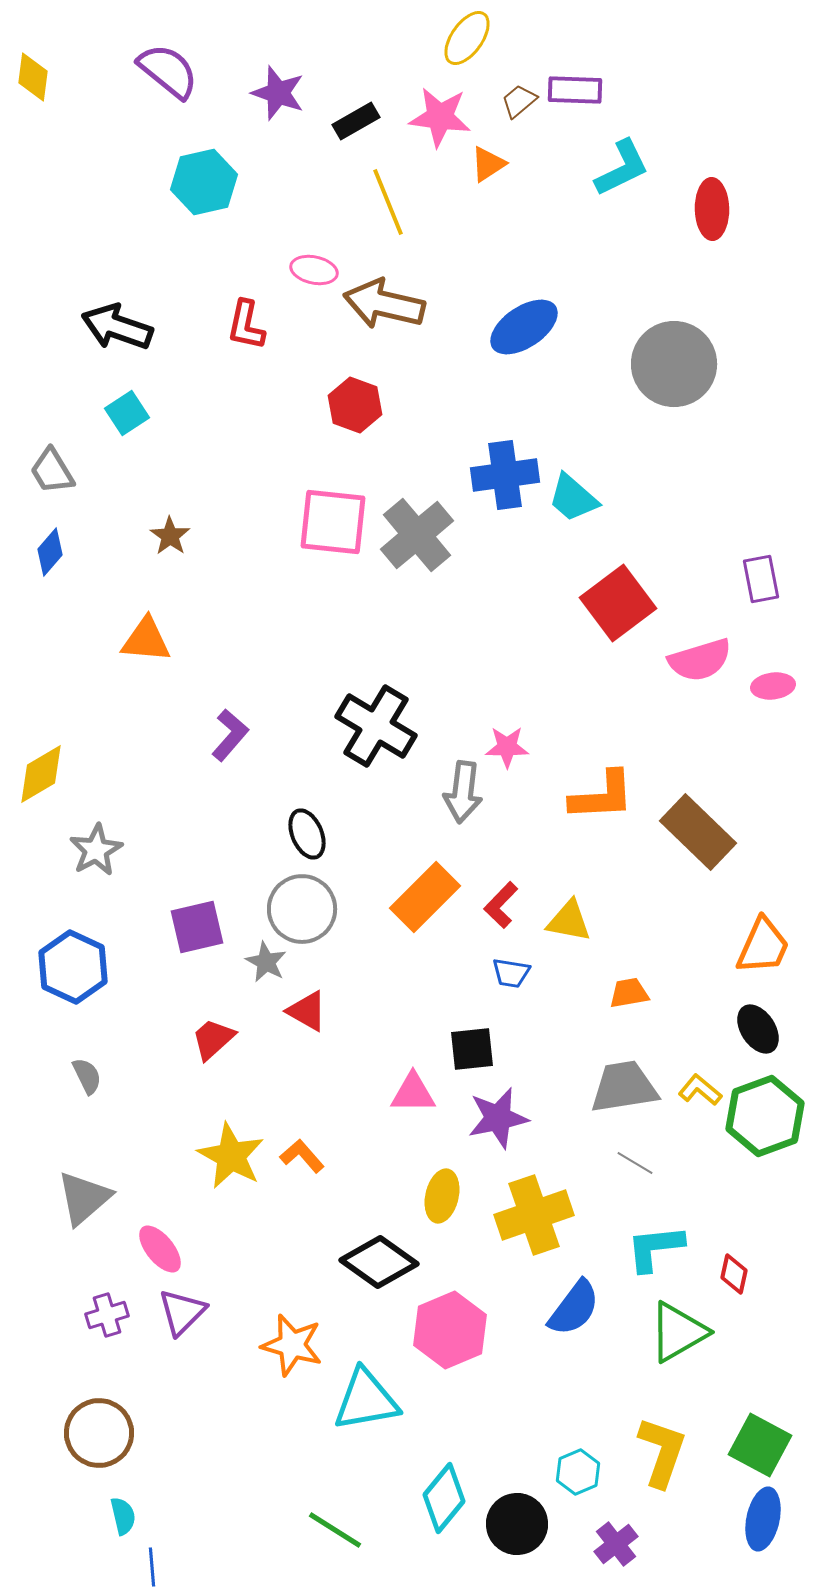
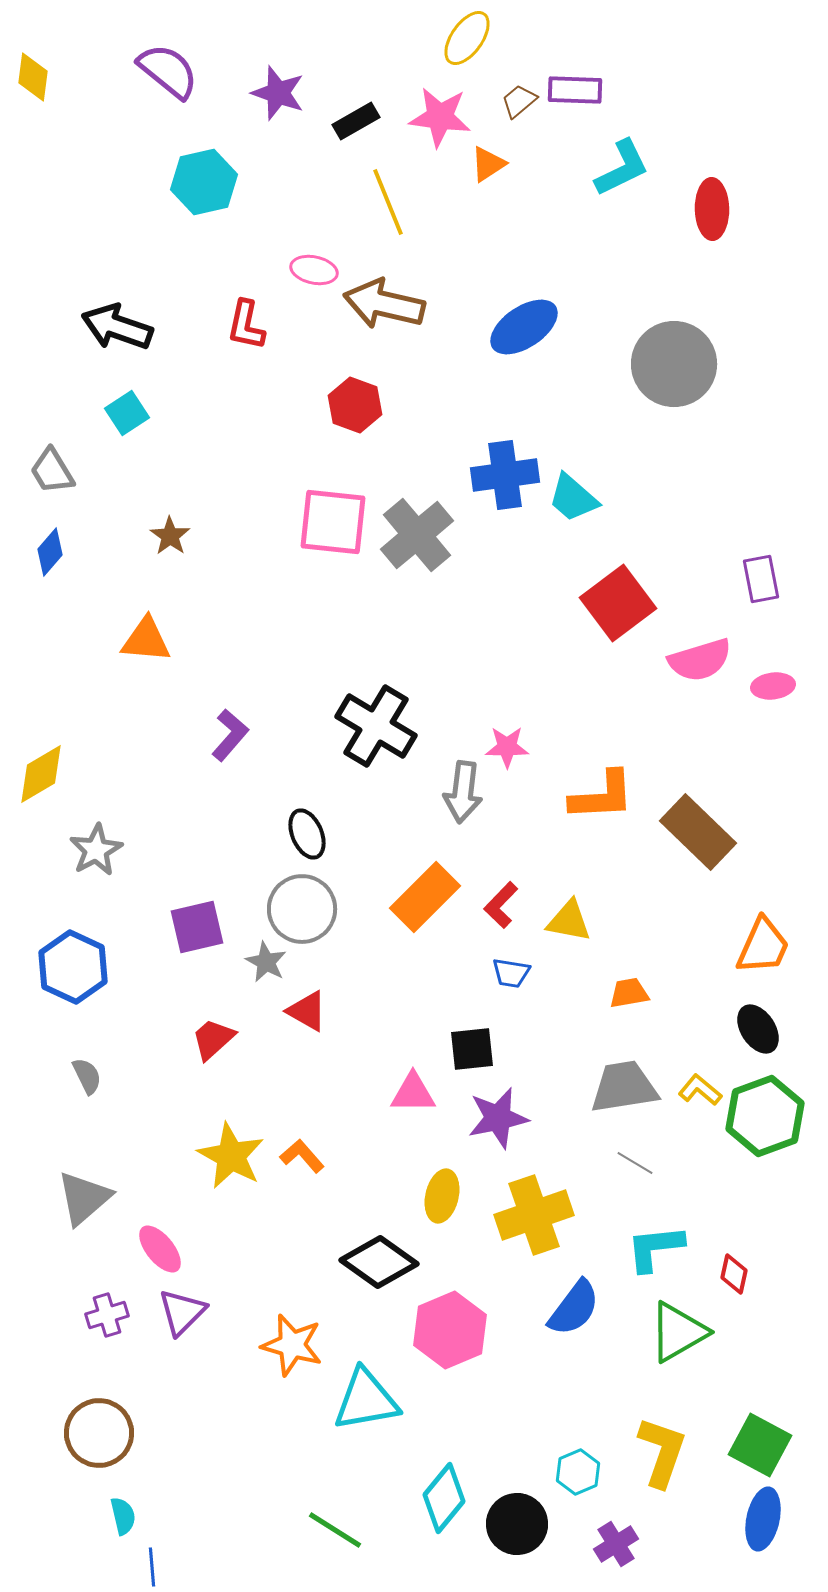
purple cross at (616, 1544): rotated 6 degrees clockwise
